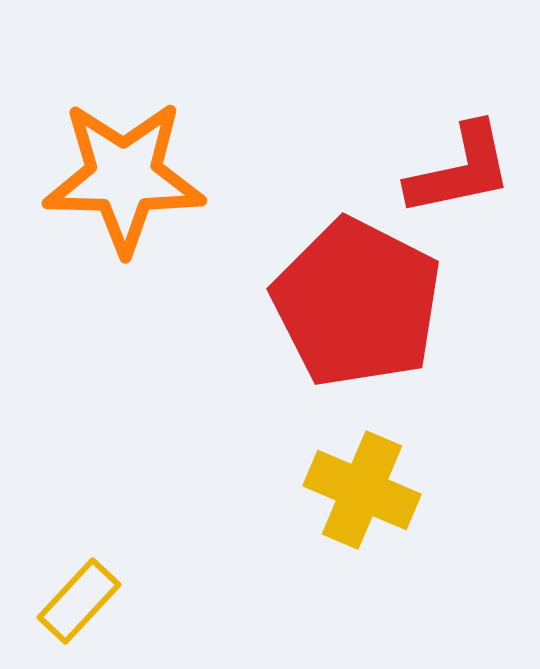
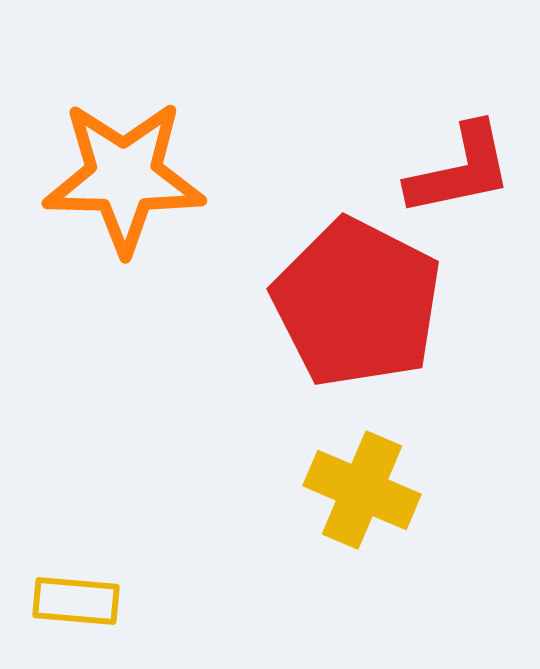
yellow rectangle: moved 3 px left; rotated 52 degrees clockwise
